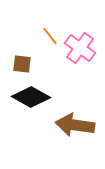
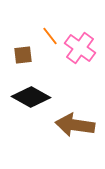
brown square: moved 1 px right, 9 px up; rotated 12 degrees counterclockwise
